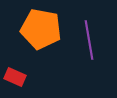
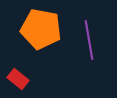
red rectangle: moved 3 px right, 2 px down; rotated 15 degrees clockwise
